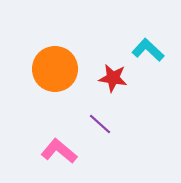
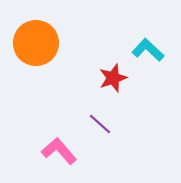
orange circle: moved 19 px left, 26 px up
red star: rotated 28 degrees counterclockwise
pink L-shape: rotated 9 degrees clockwise
